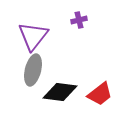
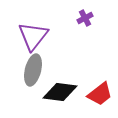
purple cross: moved 6 px right, 2 px up; rotated 14 degrees counterclockwise
